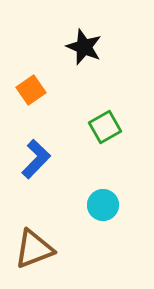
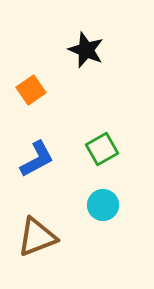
black star: moved 2 px right, 3 px down
green square: moved 3 px left, 22 px down
blue L-shape: moved 1 px right; rotated 18 degrees clockwise
brown triangle: moved 3 px right, 12 px up
